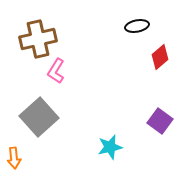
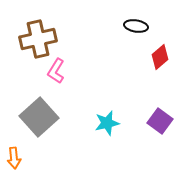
black ellipse: moved 1 px left; rotated 20 degrees clockwise
cyan star: moved 3 px left, 24 px up
